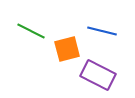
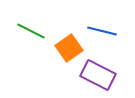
orange square: moved 2 px right, 1 px up; rotated 20 degrees counterclockwise
